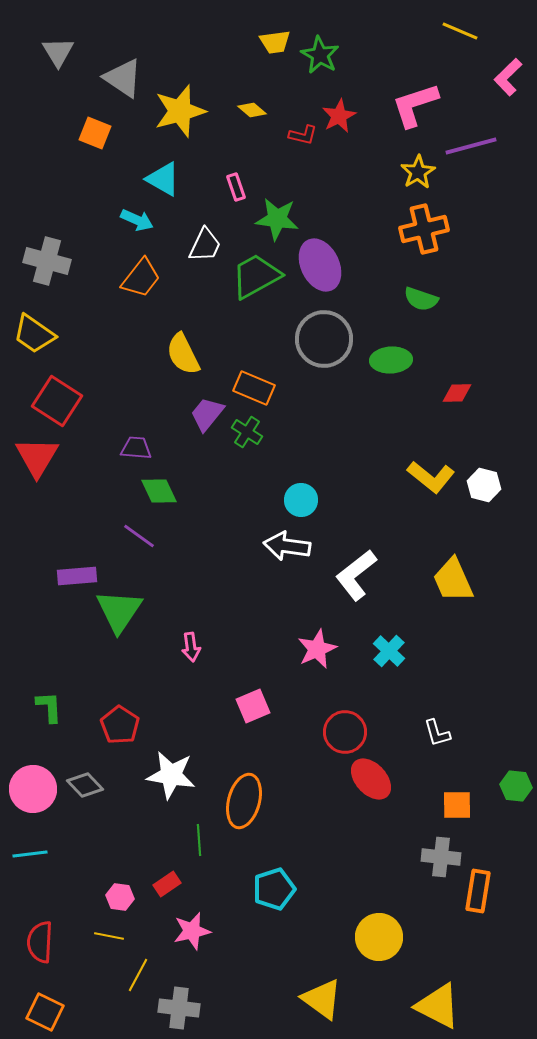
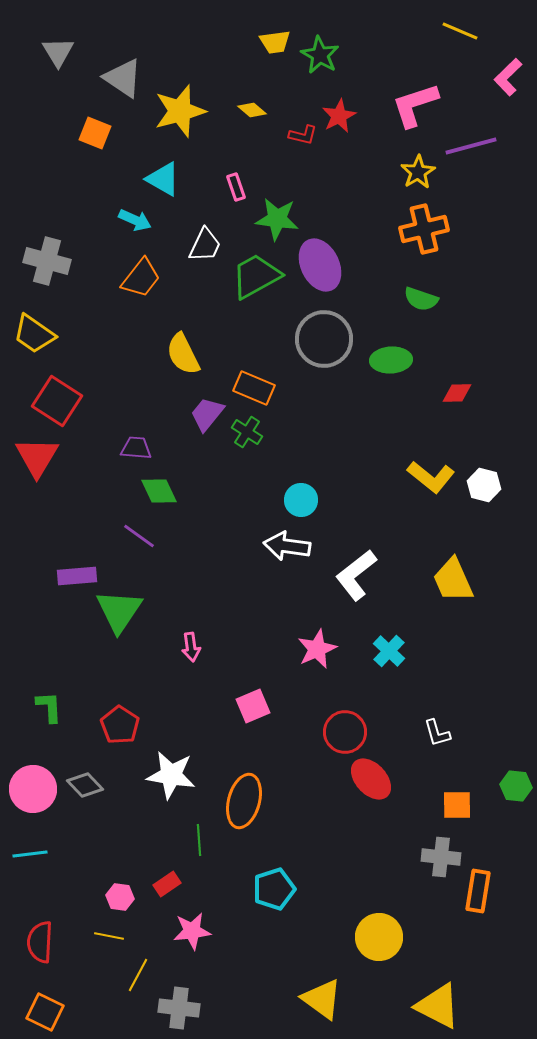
cyan arrow at (137, 220): moved 2 px left
pink star at (192, 931): rotated 6 degrees clockwise
